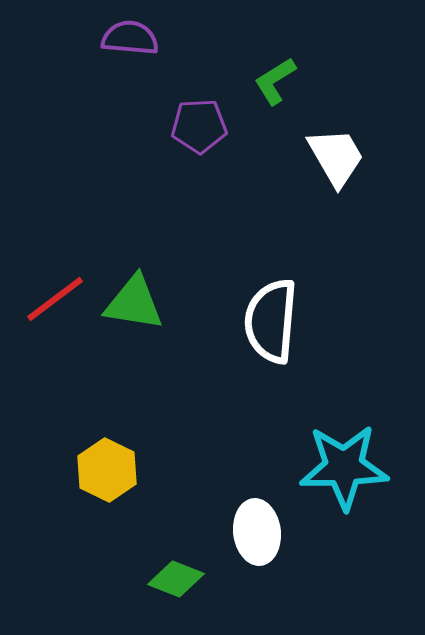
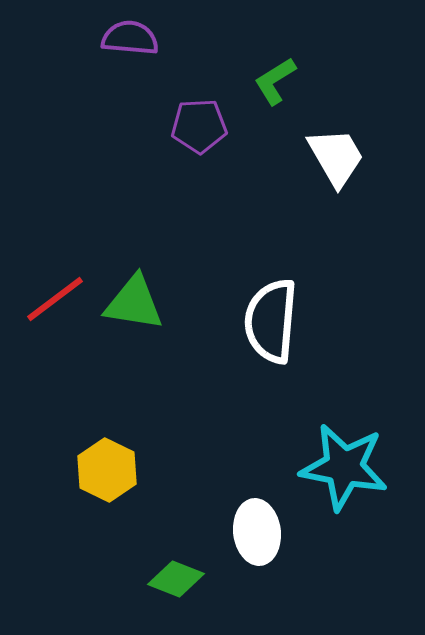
cyan star: rotated 12 degrees clockwise
